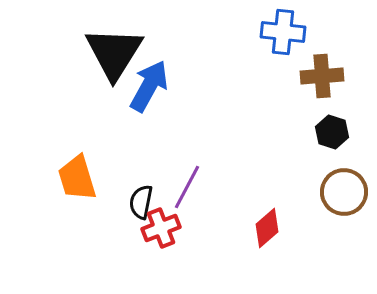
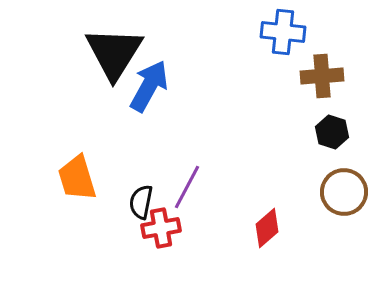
red cross: rotated 12 degrees clockwise
